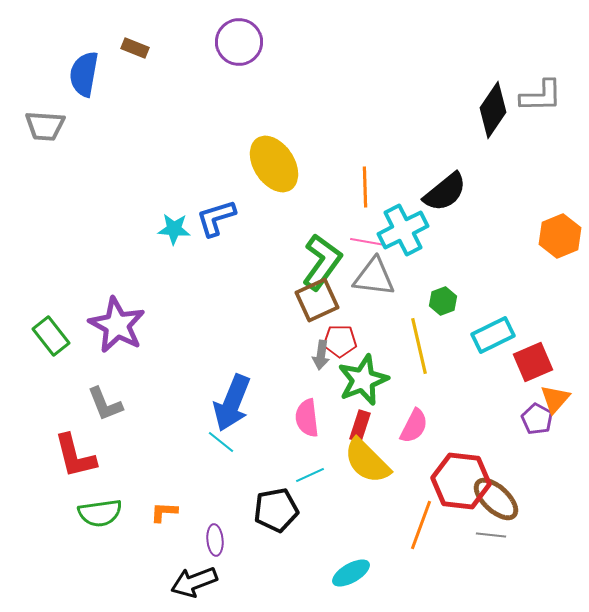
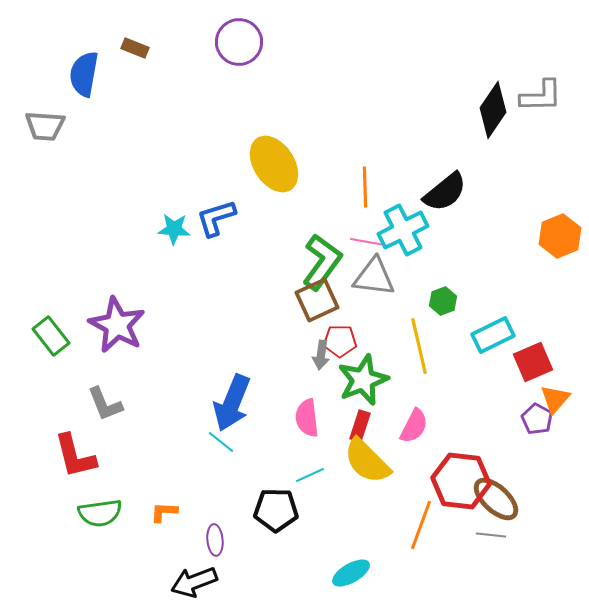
black pentagon at (276, 510): rotated 12 degrees clockwise
